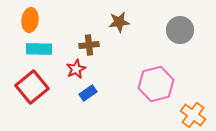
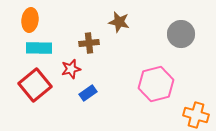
brown star: rotated 20 degrees clockwise
gray circle: moved 1 px right, 4 px down
brown cross: moved 2 px up
cyan rectangle: moved 1 px up
red star: moved 5 px left; rotated 12 degrees clockwise
red square: moved 3 px right, 2 px up
orange cross: moved 3 px right; rotated 20 degrees counterclockwise
